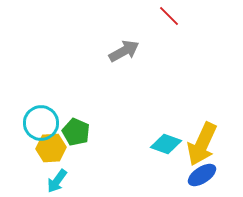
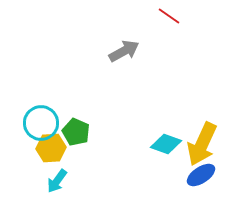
red line: rotated 10 degrees counterclockwise
blue ellipse: moved 1 px left
